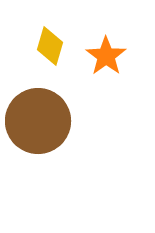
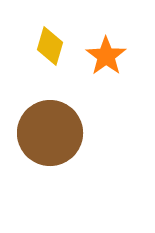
brown circle: moved 12 px right, 12 px down
